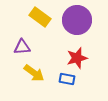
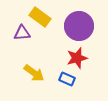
purple circle: moved 2 px right, 6 px down
purple triangle: moved 14 px up
blue rectangle: rotated 14 degrees clockwise
